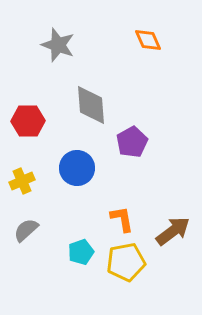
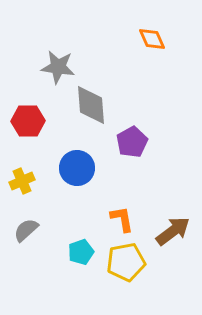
orange diamond: moved 4 px right, 1 px up
gray star: moved 22 px down; rotated 12 degrees counterclockwise
